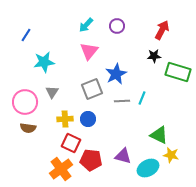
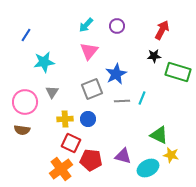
brown semicircle: moved 6 px left, 2 px down
